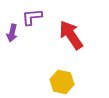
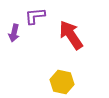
purple L-shape: moved 3 px right, 1 px up
purple arrow: moved 2 px right
